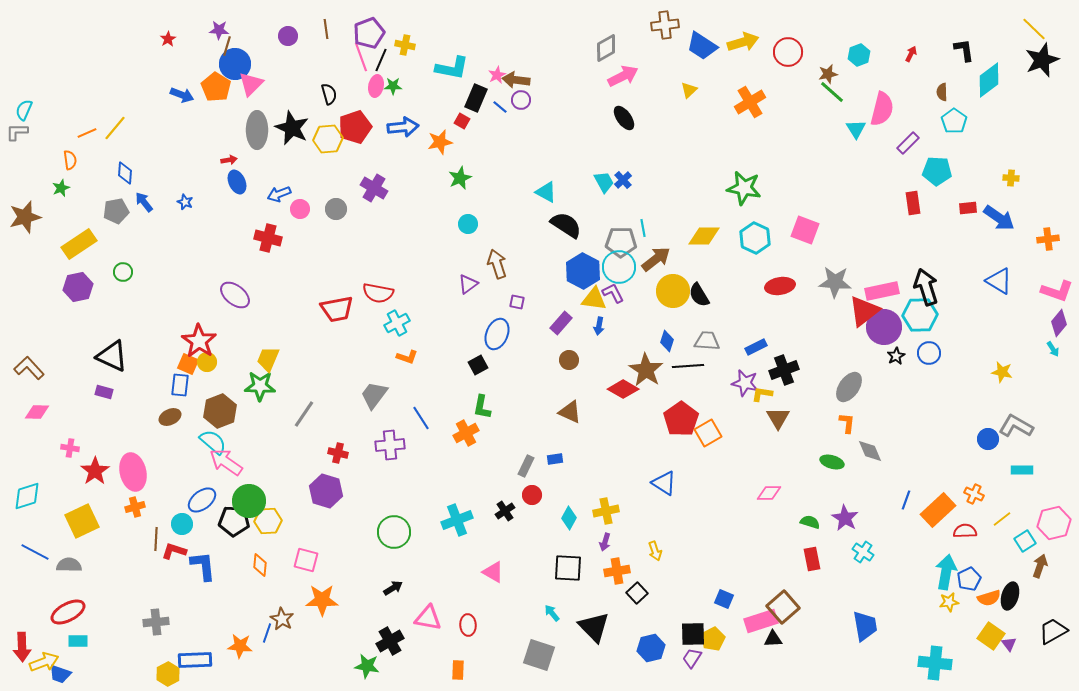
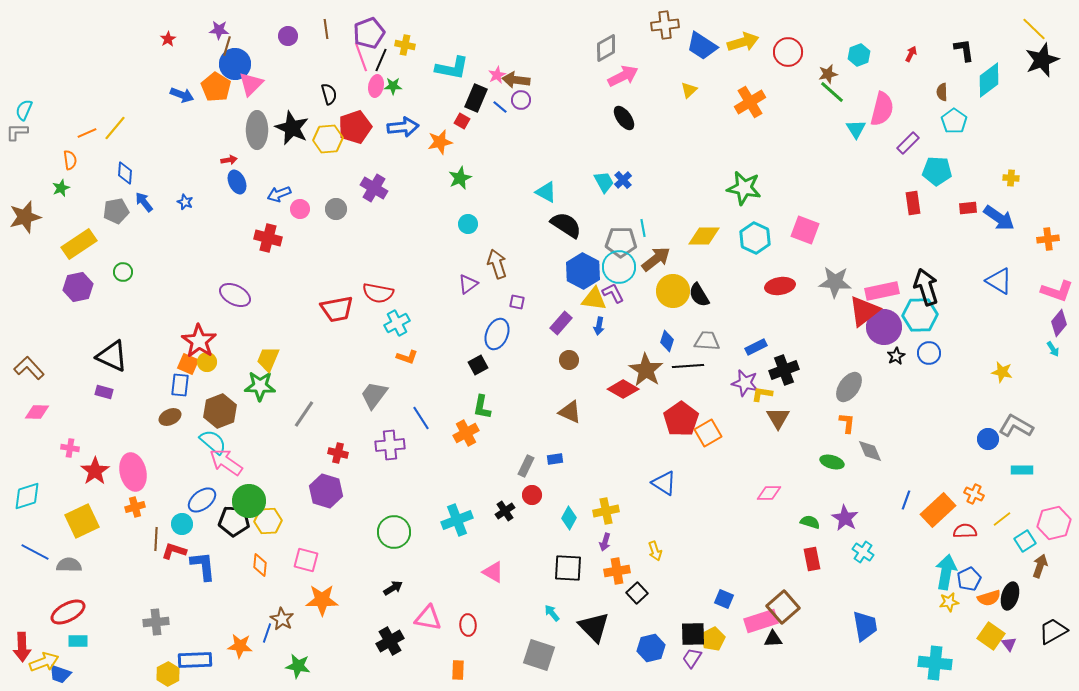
purple ellipse at (235, 295): rotated 12 degrees counterclockwise
green star at (367, 666): moved 69 px left
